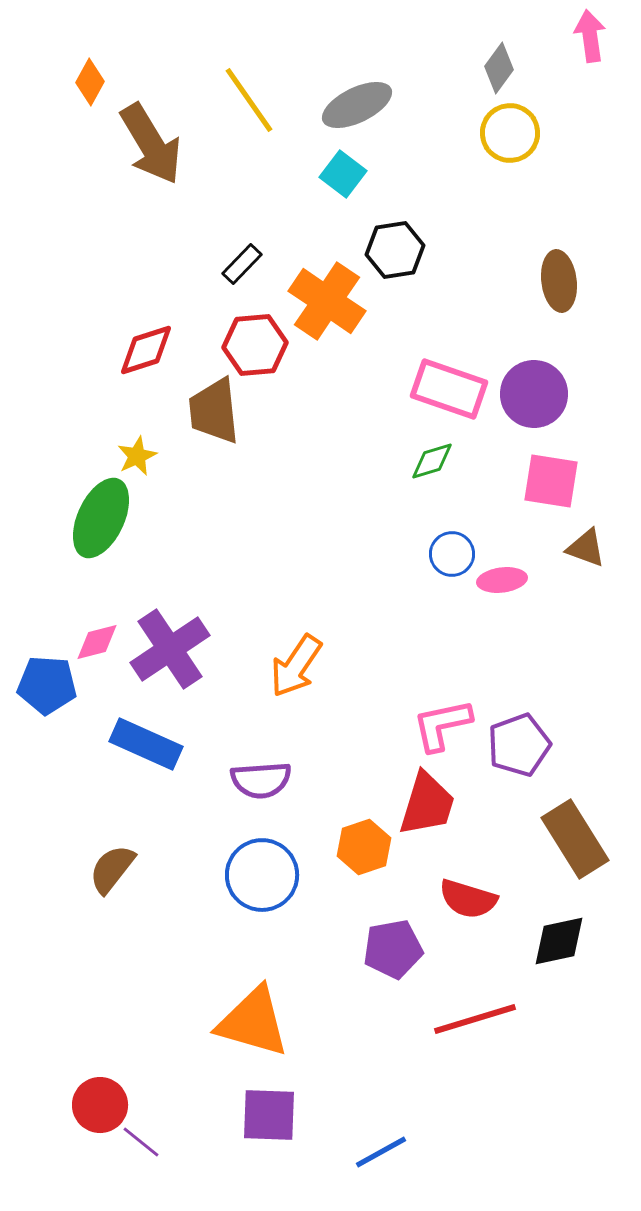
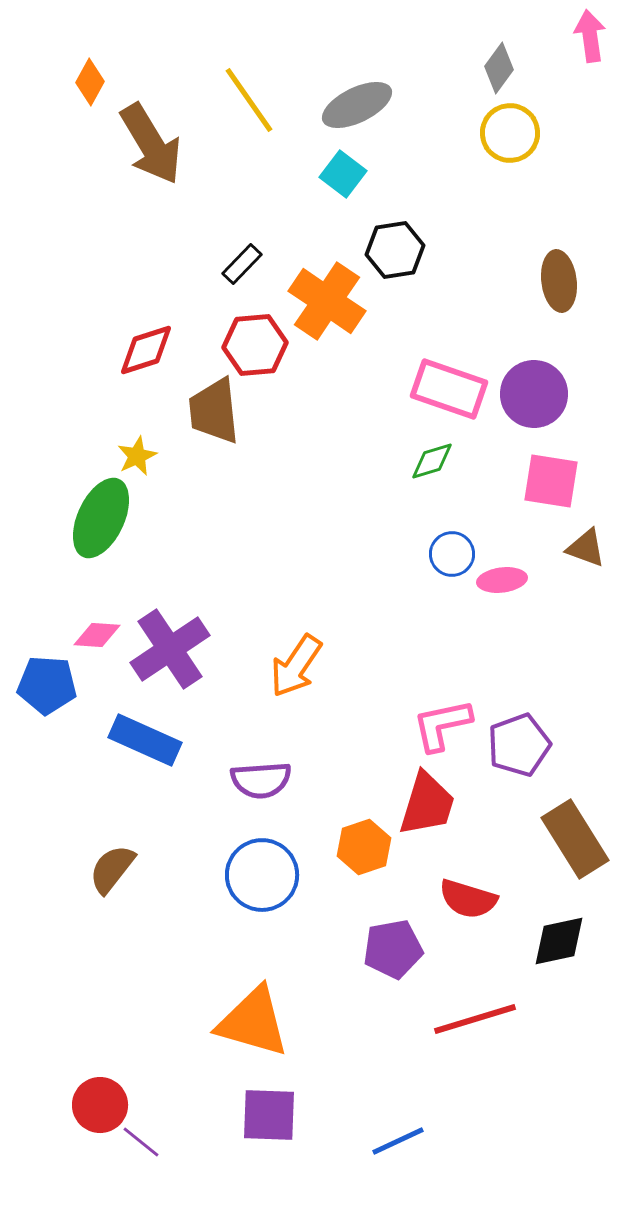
pink diamond at (97, 642): moved 7 px up; rotated 18 degrees clockwise
blue rectangle at (146, 744): moved 1 px left, 4 px up
blue line at (381, 1152): moved 17 px right, 11 px up; rotated 4 degrees clockwise
